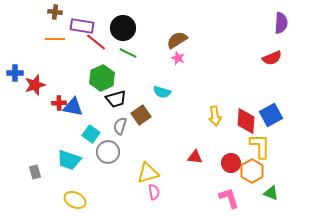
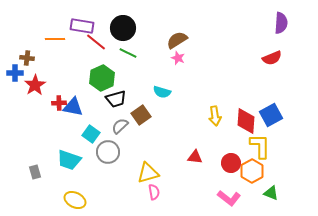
brown cross: moved 28 px left, 46 px down
red star: rotated 15 degrees counterclockwise
gray semicircle: rotated 30 degrees clockwise
pink L-shape: rotated 145 degrees clockwise
